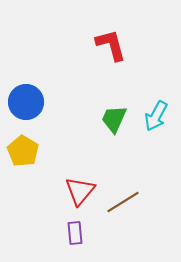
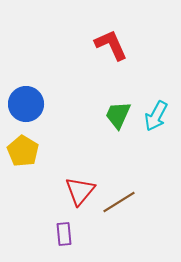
red L-shape: rotated 9 degrees counterclockwise
blue circle: moved 2 px down
green trapezoid: moved 4 px right, 4 px up
brown line: moved 4 px left
purple rectangle: moved 11 px left, 1 px down
